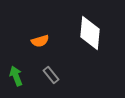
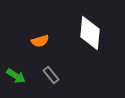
green arrow: rotated 144 degrees clockwise
